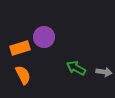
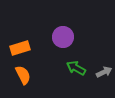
purple circle: moved 19 px right
gray arrow: rotated 35 degrees counterclockwise
